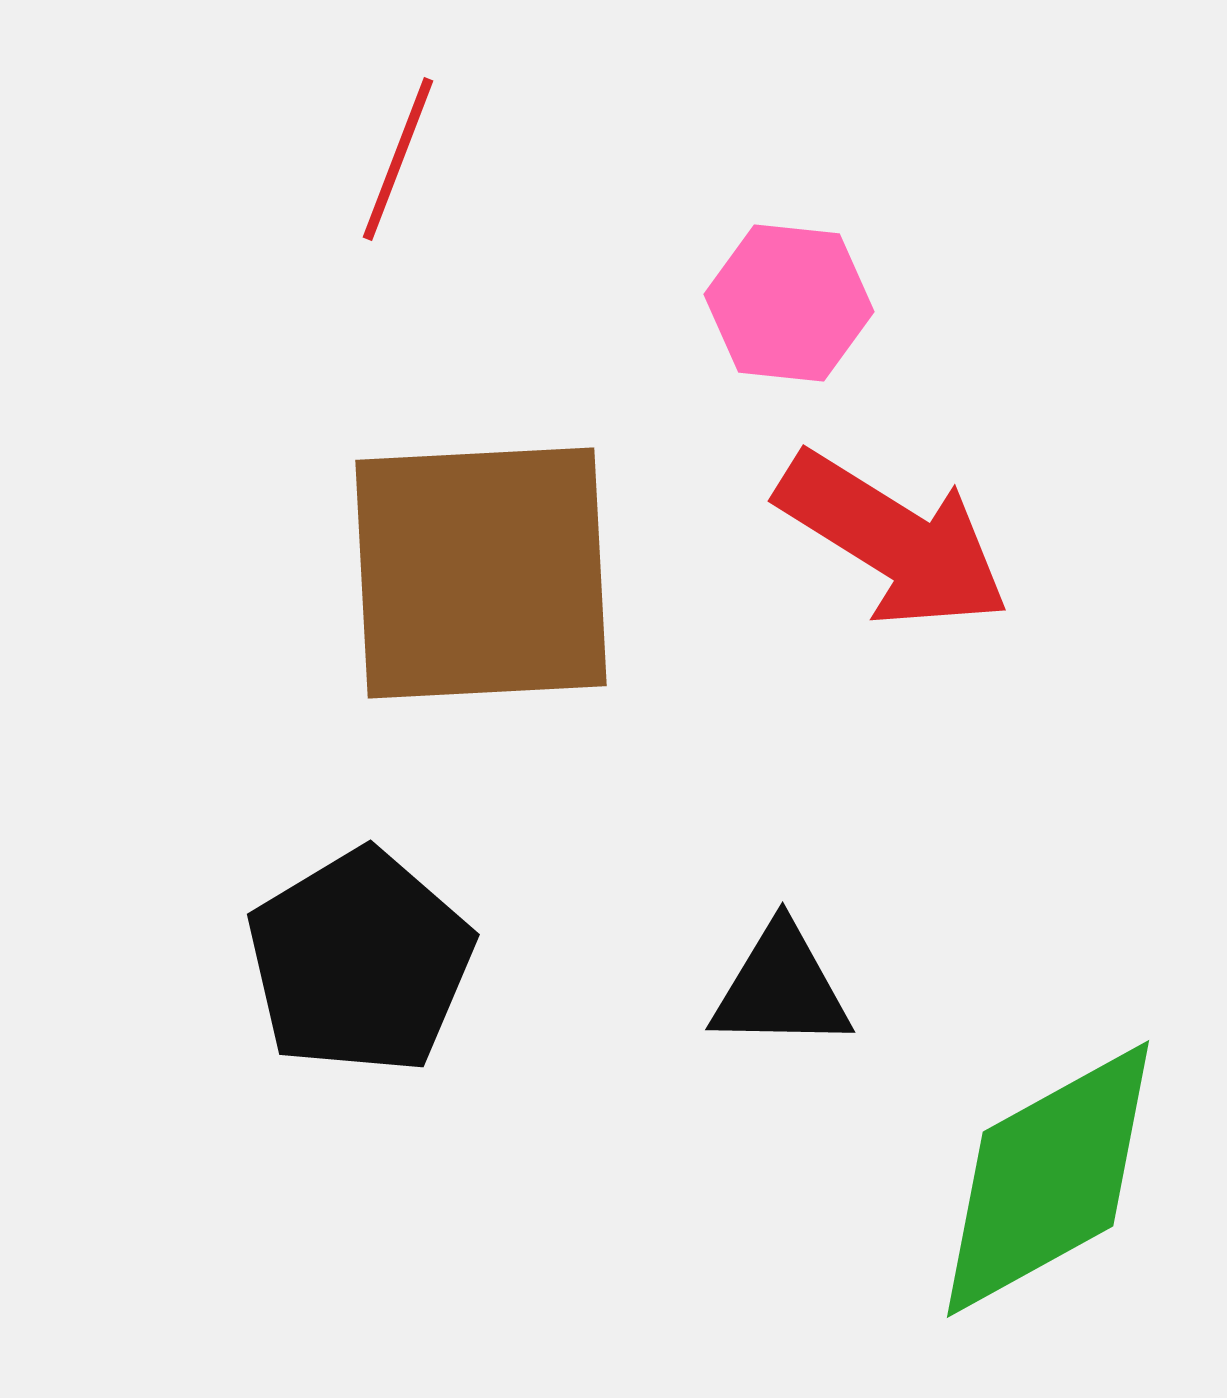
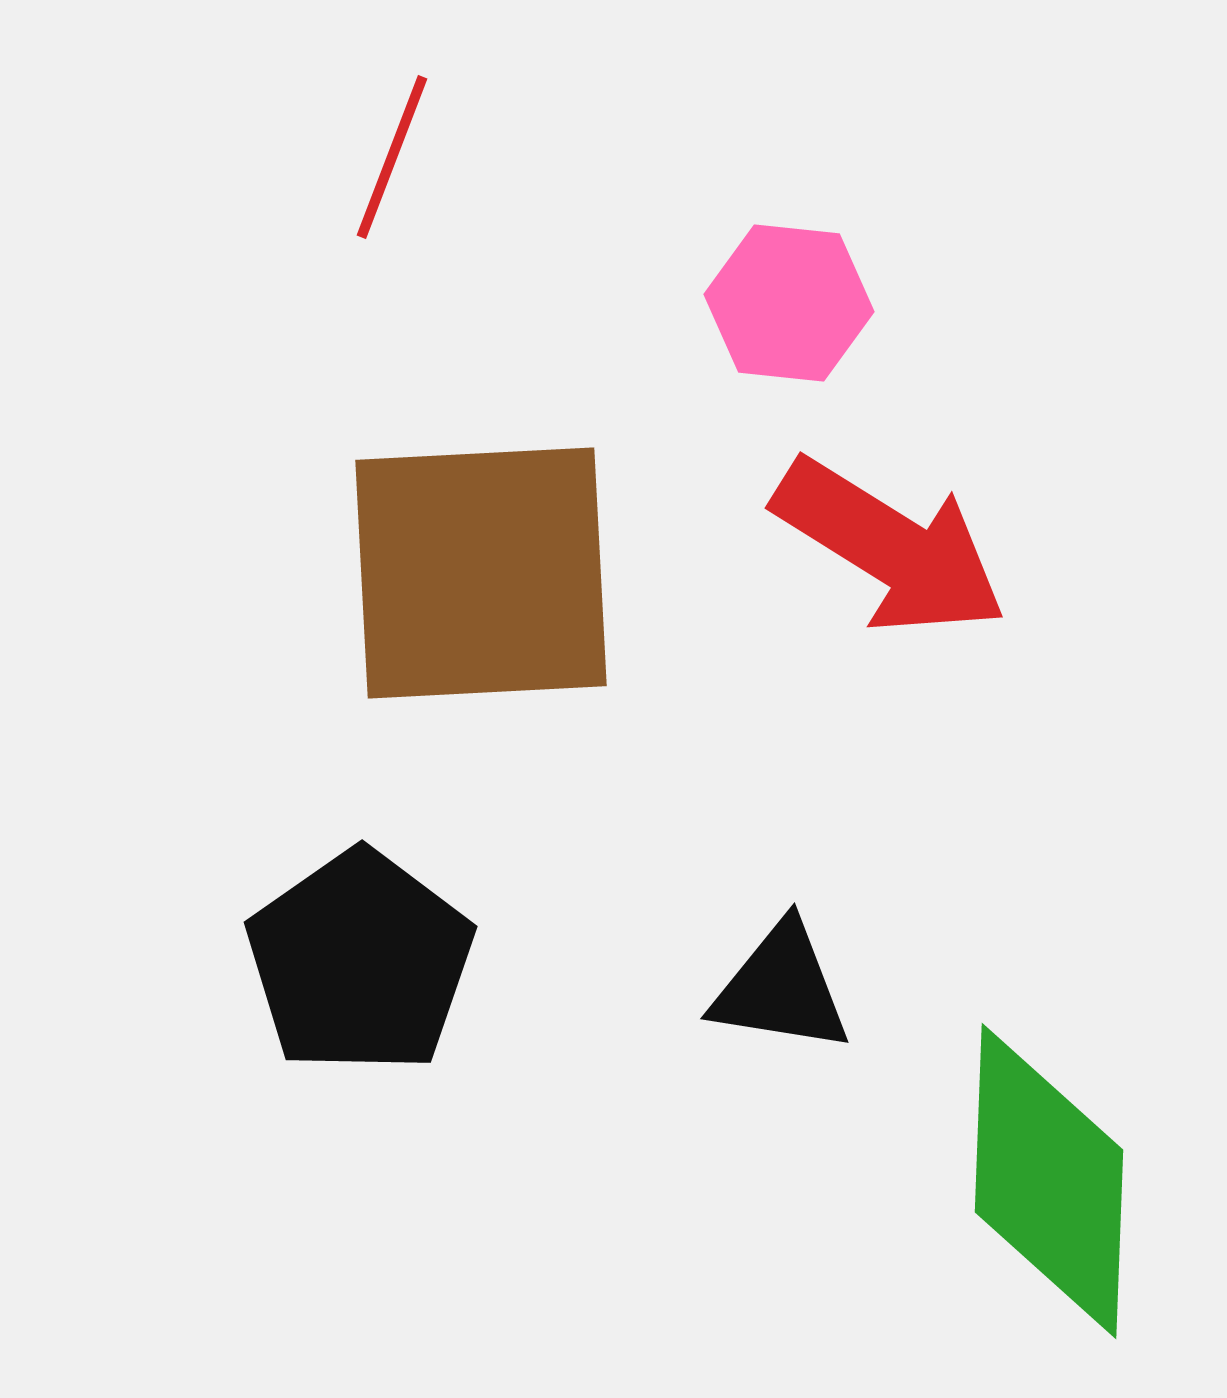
red line: moved 6 px left, 2 px up
red arrow: moved 3 px left, 7 px down
black pentagon: rotated 4 degrees counterclockwise
black triangle: rotated 8 degrees clockwise
green diamond: moved 1 px right, 2 px down; rotated 59 degrees counterclockwise
